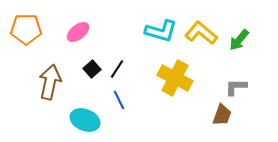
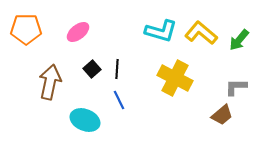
black line: rotated 30 degrees counterclockwise
brown trapezoid: rotated 30 degrees clockwise
